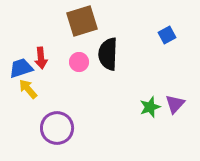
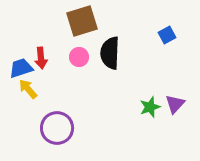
black semicircle: moved 2 px right, 1 px up
pink circle: moved 5 px up
